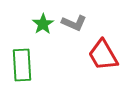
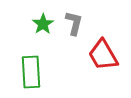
gray L-shape: rotated 100 degrees counterclockwise
green rectangle: moved 9 px right, 7 px down
